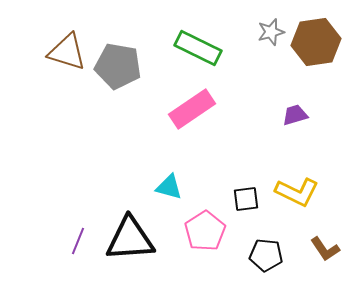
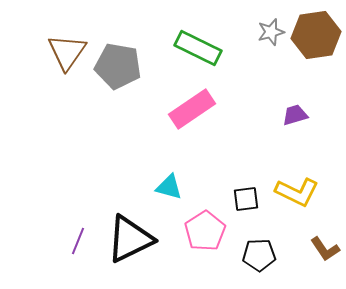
brown hexagon: moved 7 px up
brown triangle: rotated 48 degrees clockwise
black triangle: rotated 22 degrees counterclockwise
black pentagon: moved 7 px left; rotated 8 degrees counterclockwise
